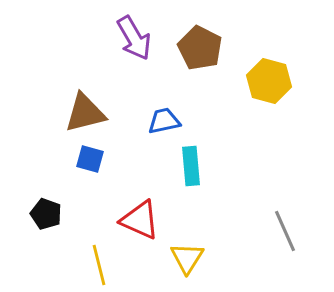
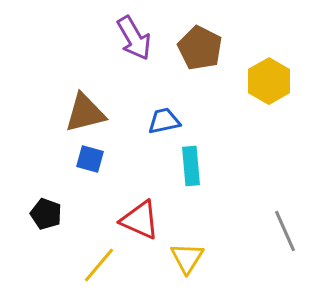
yellow hexagon: rotated 15 degrees clockwise
yellow line: rotated 54 degrees clockwise
